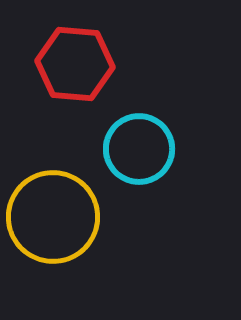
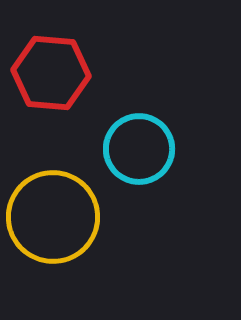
red hexagon: moved 24 px left, 9 px down
